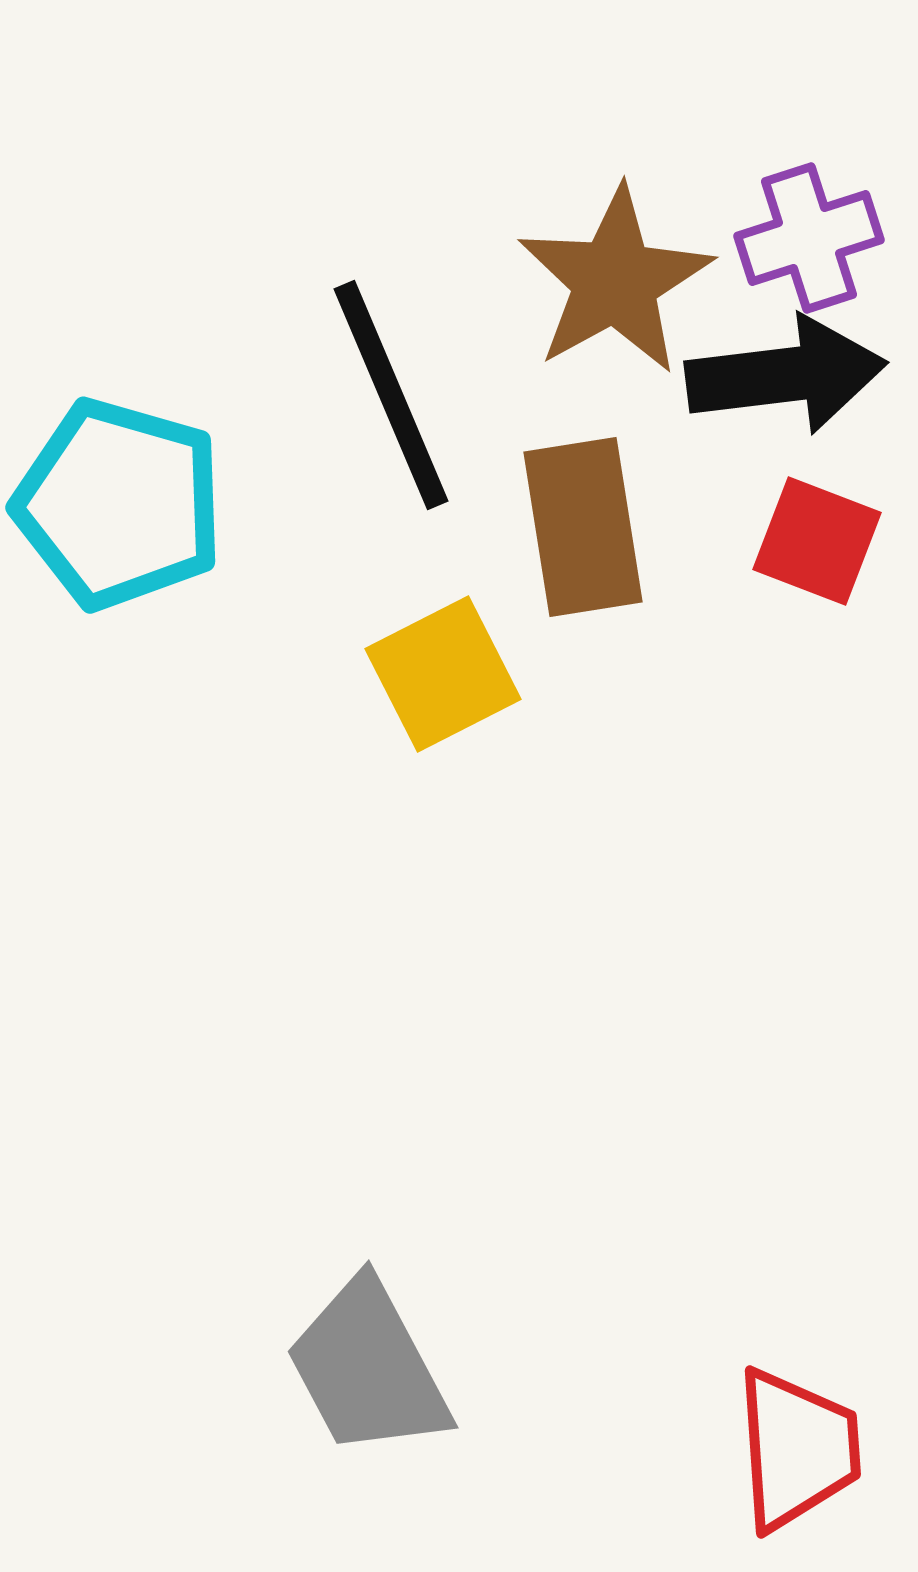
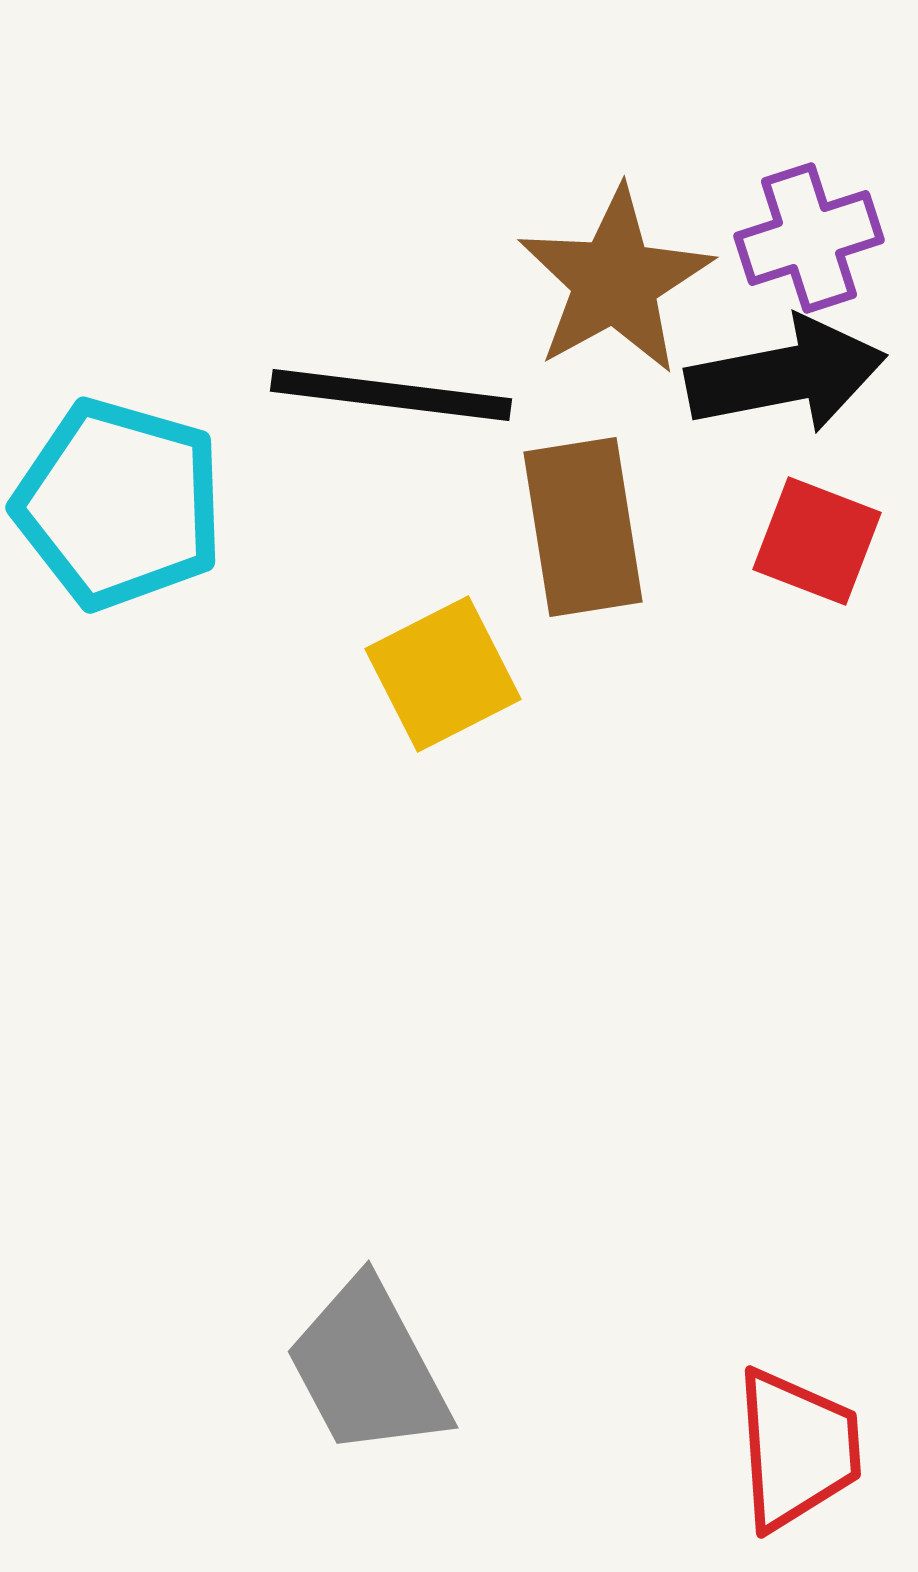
black arrow: rotated 4 degrees counterclockwise
black line: rotated 60 degrees counterclockwise
